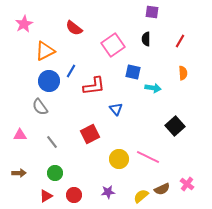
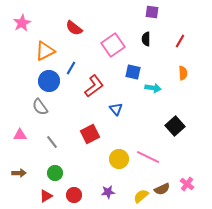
pink star: moved 2 px left, 1 px up
blue line: moved 3 px up
red L-shape: rotated 30 degrees counterclockwise
